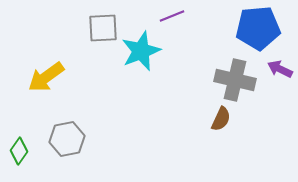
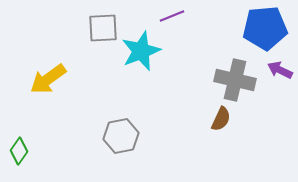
blue pentagon: moved 7 px right
purple arrow: moved 1 px down
yellow arrow: moved 2 px right, 2 px down
gray hexagon: moved 54 px right, 3 px up
